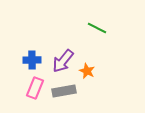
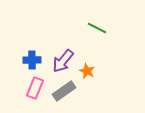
gray rectangle: rotated 25 degrees counterclockwise
